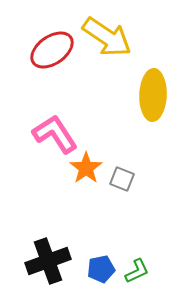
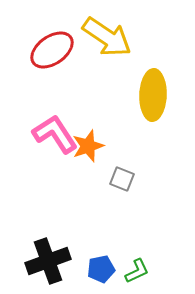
orange star: moved 2 px right, 22 px up; rotated 16 degrees clockwise
